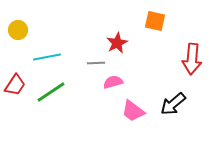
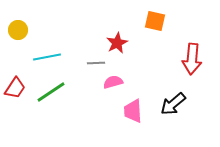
red trapezoid: moved 3 px down
pink trapezoid: rotated 50 degrees clockwise
